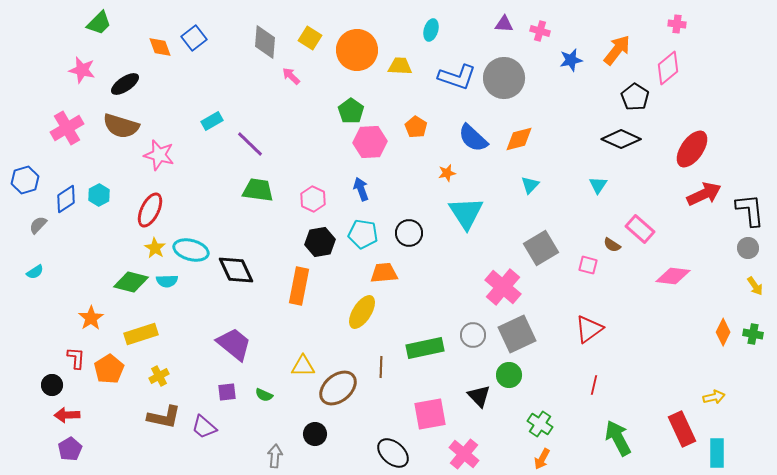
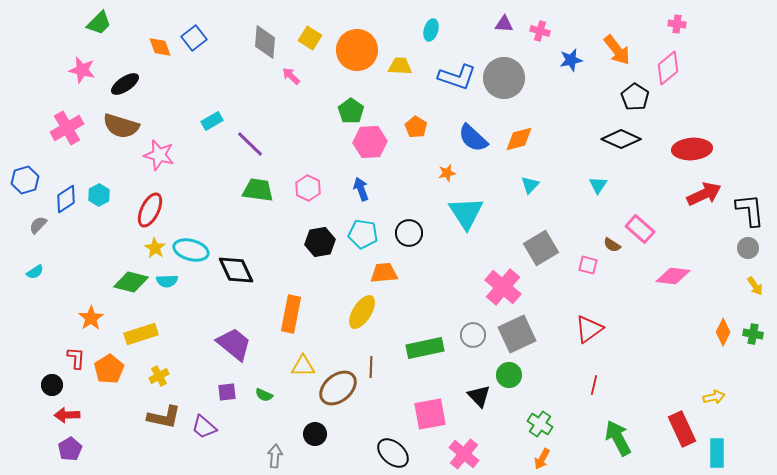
orange arrow at (617, 50): rotated 104 degrees clockwise
red ellipse at (692, 149): rotated 51 degrees clockwise
pink hexagon at (313, 199): moved 5 px left, 11 px up
orange rectangle at (299, 286): moved 8 px left, 28 px down
brown line at (381, 367): moved 10 px left
